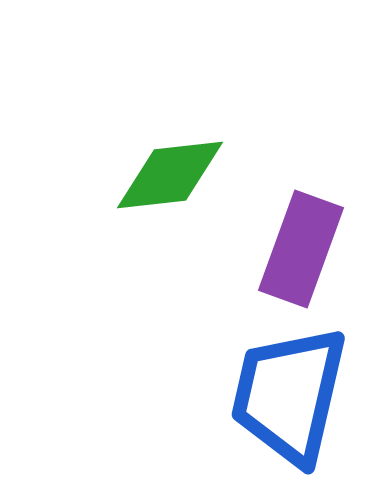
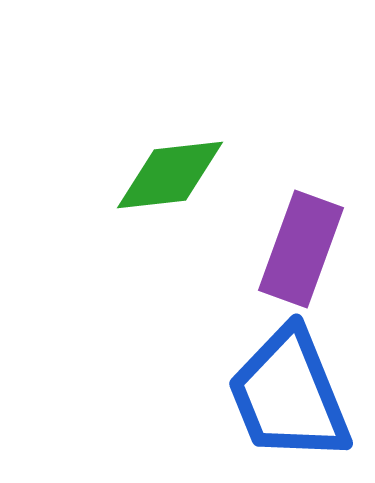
blue trapezoid: rotated 35 degrees counterclockwise
